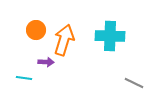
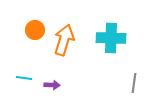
orange circle: moved 1 px left
cyan cross: moved 1 px right, 2 px down
purple arrow: moved 6 px right, 23 px down
gray line: rotated 72 degrees clockwise
